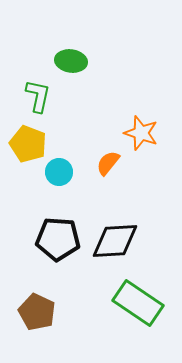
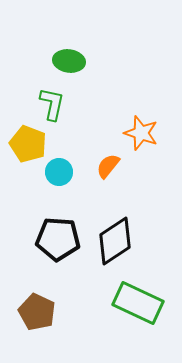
green ellipse: moved 2 px left
green L-shape: moved 14 px right, 8 px down
orange semicircle: moved 3 px down
black diamond: rotated 30 degrees counterclockwise
green rectangle: rotated 9 degrees counterclockwise
